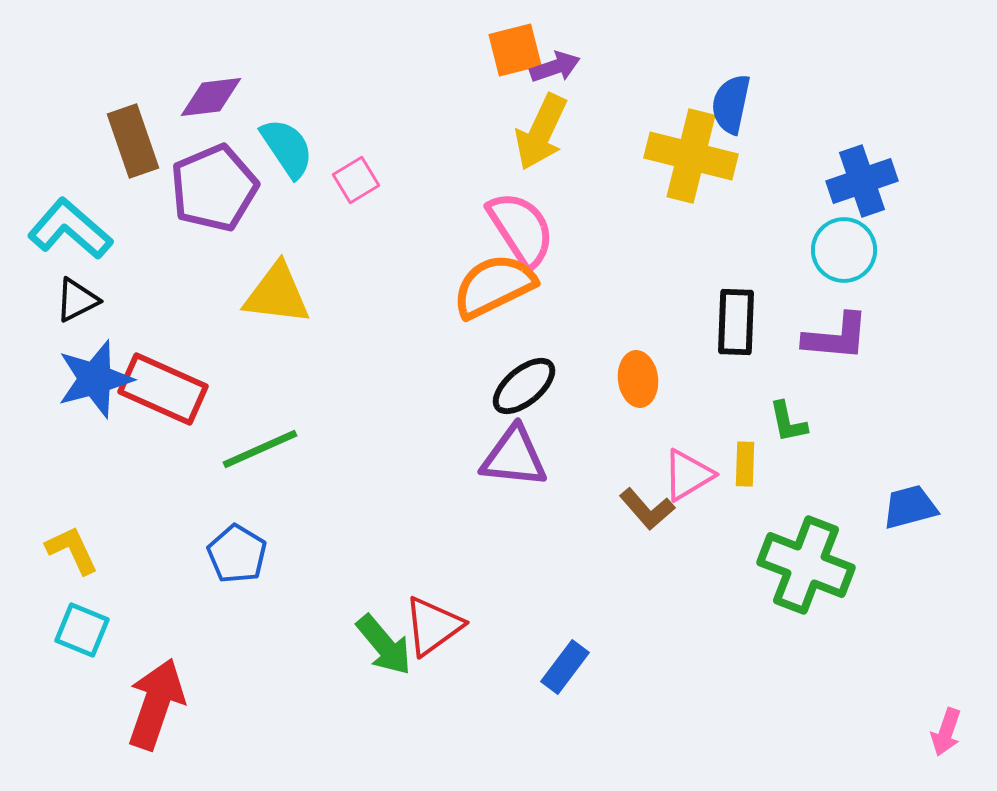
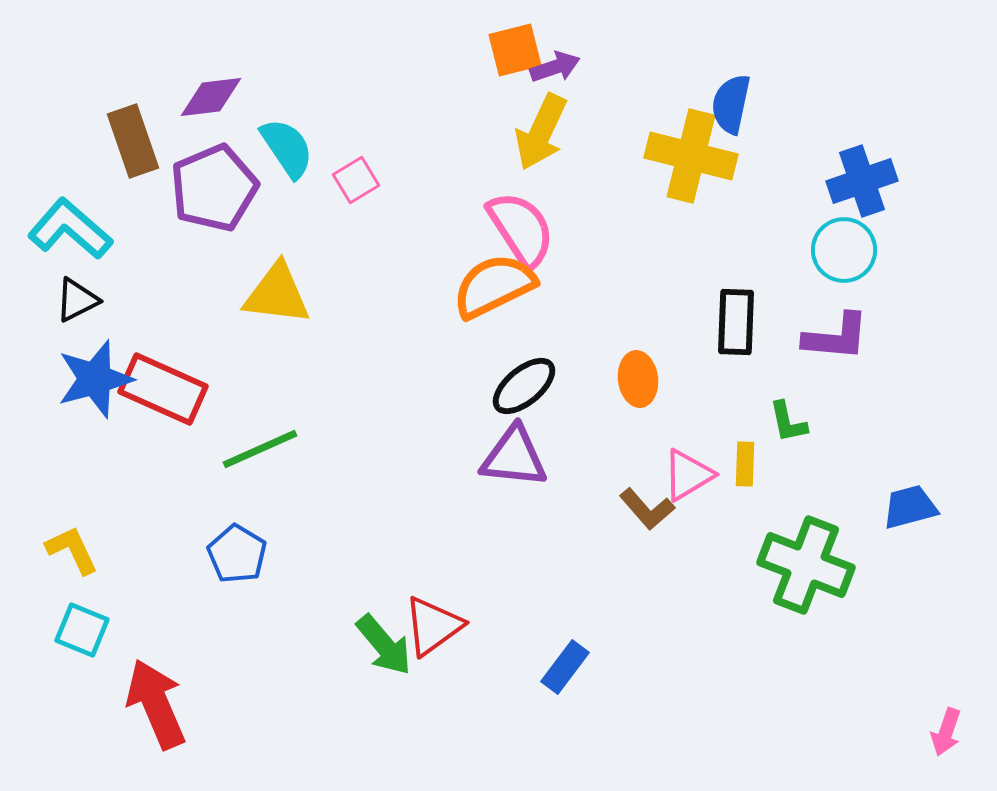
red arrow: rotated 42 degrees counterclockwise
